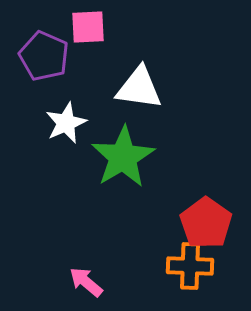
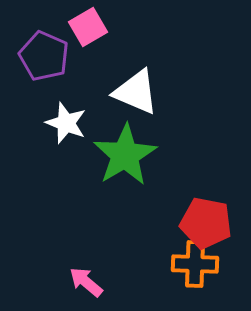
pink square: rotated 27 degrees counterclockwise
white triangle: moved 3 px left, 4 px down; rotated 15 degrees clockwise
white star: rotated 27 degrees counterclockwise
green star: moved 2 px right, 2 px up
red pentagon: rotated 24 degrees counterclockwise
orange cross: moved 5 px right, 2 px up
